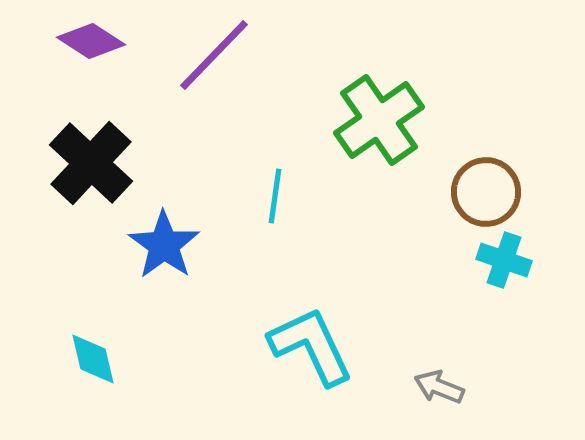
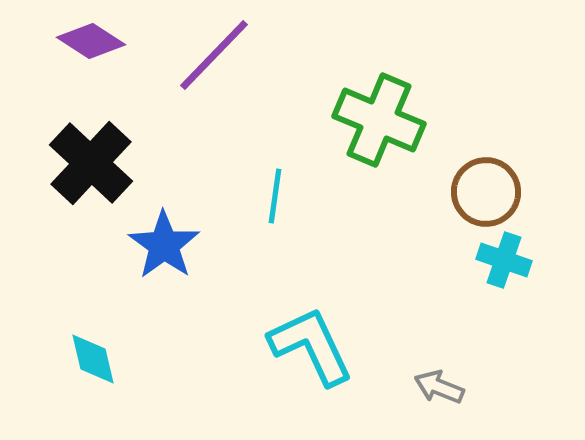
green cross: rotated 32 degrees counterclockwise
